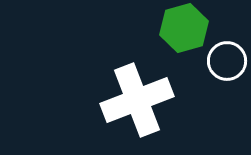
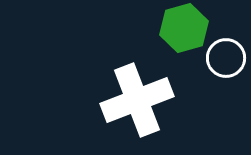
white circle: moved 1 px left, 3 px up
